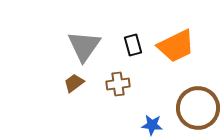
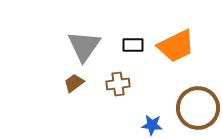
black rectangle: rotated 75 degrees counterclockwise
